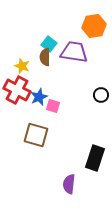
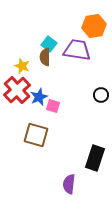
purple trapezoid: moved 3 px right, 2 px up
red cross: rotated 20 degrees clockwise
